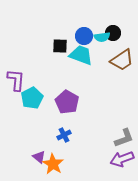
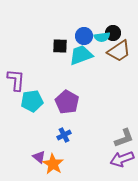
cyan trapezoid: rotated 40 degrees counterclockwise
brown trapezoid: moved 3 px left, 9 px up
cyan pentagon: moved 3 px down; rotated 20 degrees clockwise
